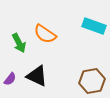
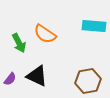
cyan rectangle: rotated 15 degrees counterclockwise
brown hexagon: moved 4 px left
